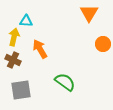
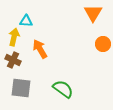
orange triangle: moved 4 px right
green semicircle: moved 2 px left, 7 px down
gray square: moved 2 px up; rotated 15 degrees clockwise
